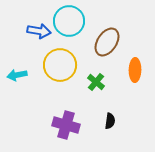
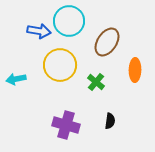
cyan arrow: moved 1 px left, 4 px down
